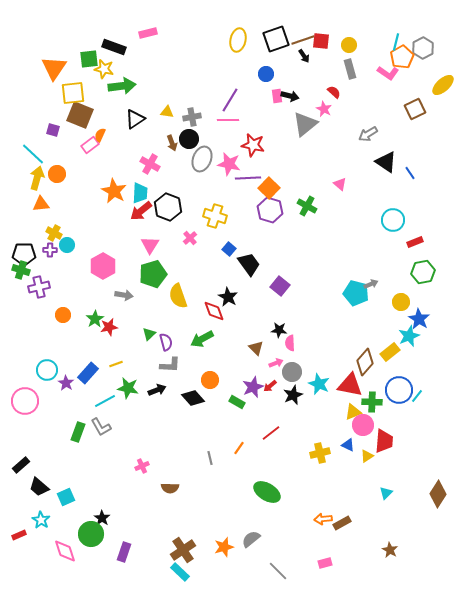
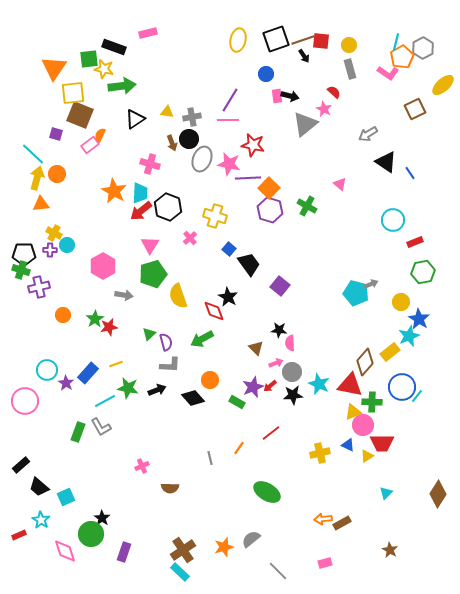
purple square at (53, 130): moved 3 px right, 4 px down
pink cross at (150, 164): rotated 12 degrees counterclockwise
blue circle at (399, 390): moved 3 px right, 3 px up
black star at (293, 395): rotated 18 degrees clockwise
red trapezoid at (384, 441): moved 2 px left, 2 px down; rotated 85 degrees clockwise
